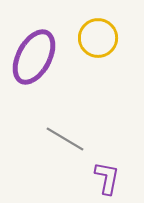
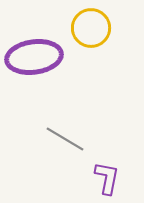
yellow circle: moved 7 px left, 10 px up
purple ellipse: rotated 54 degrees clockwise
